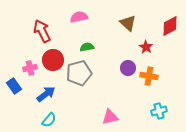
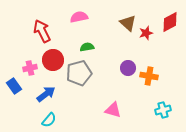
red diamond: moved 4 px up
red star: moved 14 px up; rotated 24 degrees clockwise
cyan cross: moved 4 px right, 1 px up
pink triangle: moved 3 px right, 7 px up; rotated 30 degrees clockwise
